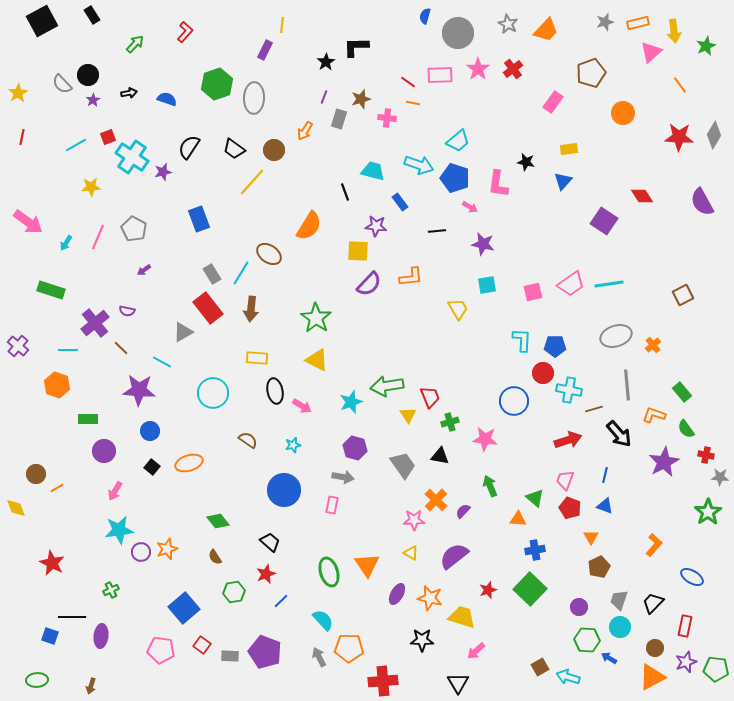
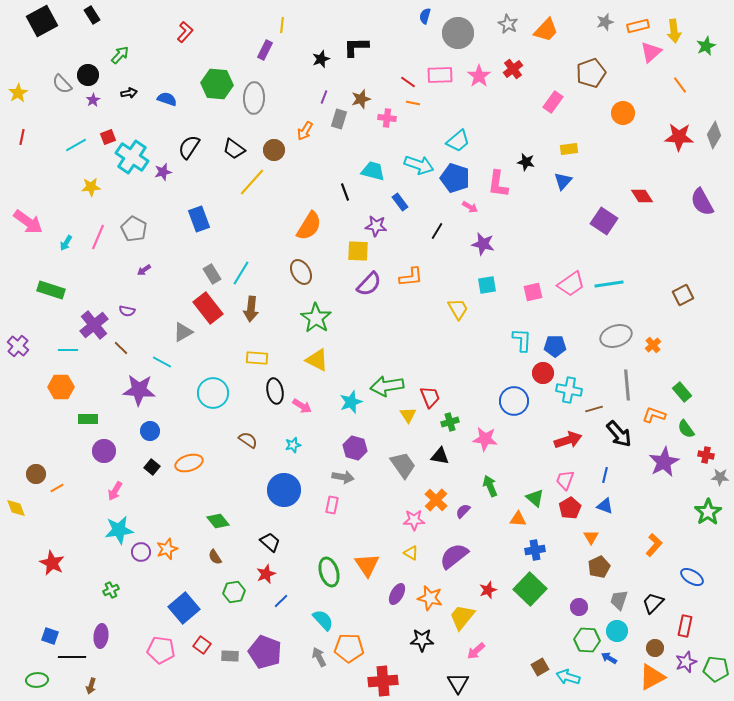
orange rectangle at (638, 23): moved 3 px down
green arrow at (135, 44): moved 15 px left, 11 px down
black star at (326, 62): moved 5 px left, 3 px up; rotated 12 degrees clockwise
pink star at (478, 69): moved 1 px right, 7 px down
green hexagon at (217, 84): rotated 24 degrees clockwise
black line at (437, 231): rotated 54 degrees counterclockwise
brown ellipse at (269, 254): moved 32 px right, 18 px down; rotated 25 degrees clockwise
purple cross at (95, 323): moved 1 px left, 2 px down
orange hexagon at (57, 385): moved 4 px right, 2 px down; rotated 20 degrees counterclockwise
red pentagon at (570, 508): rotated 20 degrees clockwise
black line at (72, 617): moved 40 px down
yellow trapezoid at (462, 617): rotated 68 degrees counterclockwise
cyan circle at (620, 627): moved 3 px left, 4 px down
